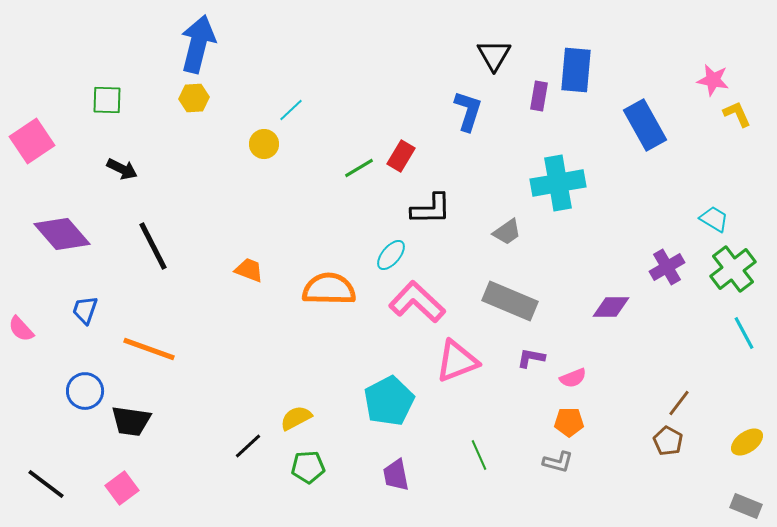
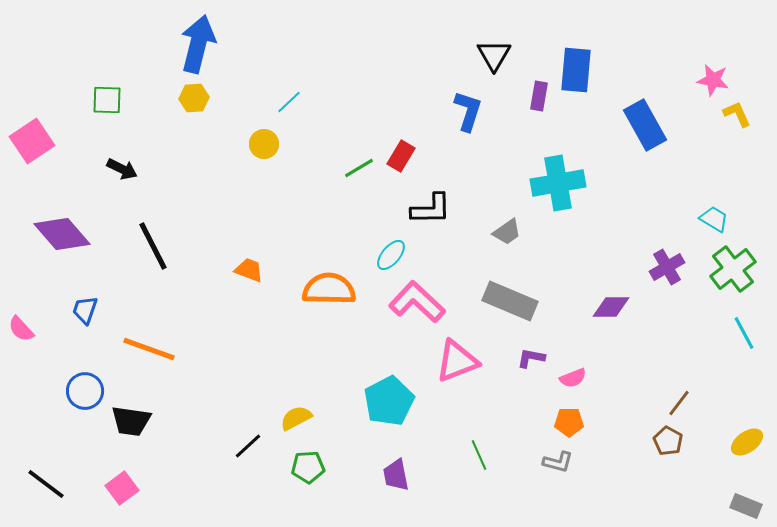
cyan line at (291, 110): moved 2 px left, 8 px up
